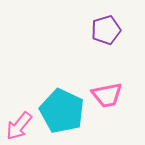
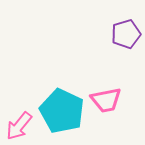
purple pentagon: moved 20 px right, 4 px down
pink trapezoid: moved 1 px left, 5 px down
